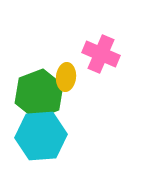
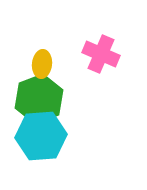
yellow ellipse: moved 24 px left, 13 px up
green hexagon: moved 5 px down
